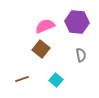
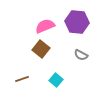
gray semicircle: rotated 128 degrees clockwise
